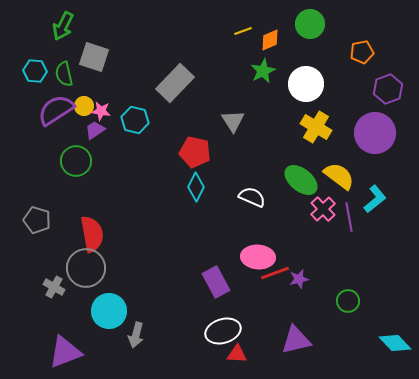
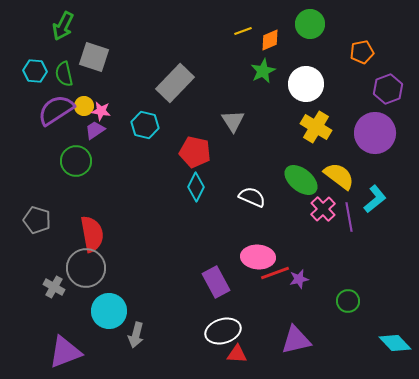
cyan hexagon at (135, 120): moved 10 px right, 5 px down
